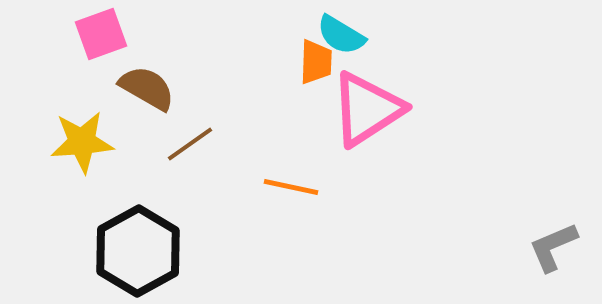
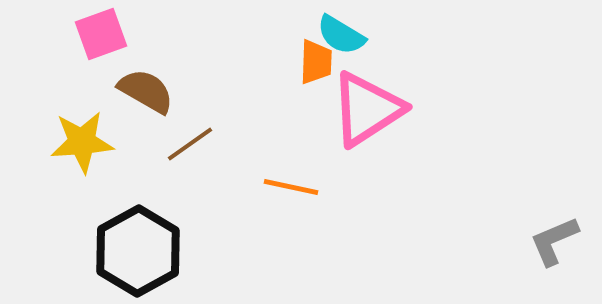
brown semicircle: moved 1 px left, 3 px down
gray L-shape: moved 1 px right, 6 px up
